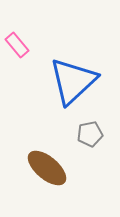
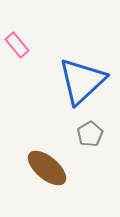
blue triangle: moved 9 px right
gray pentagon: rotated 20 degrees counterclockwise
